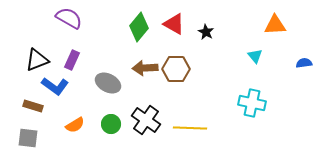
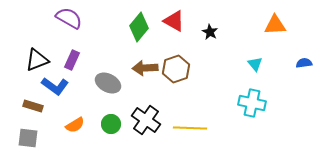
red triangle: moved 3 px up
black star: moved 4 px right
cyan triangle: moved 8 px down
brown hexagon: rotated 20 degrees counterclockwise
